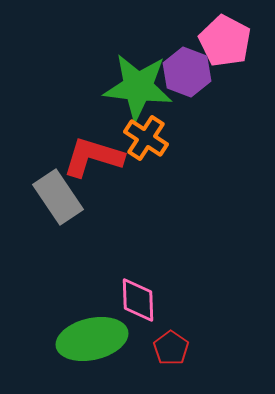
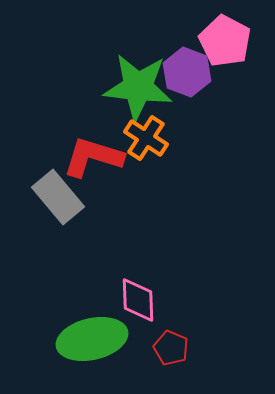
gray rectangle: rotated 6 degrees counterclockwise
red pentagon: rotated 12 degrees counterclockwise
